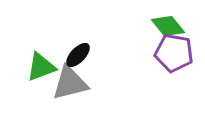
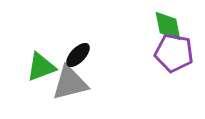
green diamond: rotated 28 degrees clockwise
